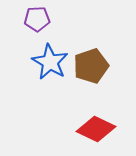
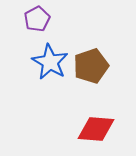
purple pentagon: rotated 25 degrees counterclockwise
red diamond: rotated 21 degrees counterclockwise
